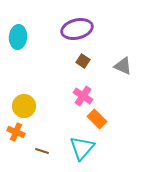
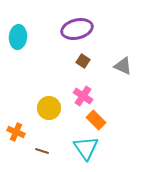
yellow circle: moved 25 px right, 2 px down
orange rectangle: moved 1 px left, 1 px down
cyan triangle: moved 4 px right; rotated 16 degrees counterclockwise
